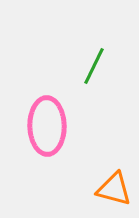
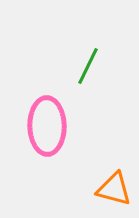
green line: moved 6 px left
